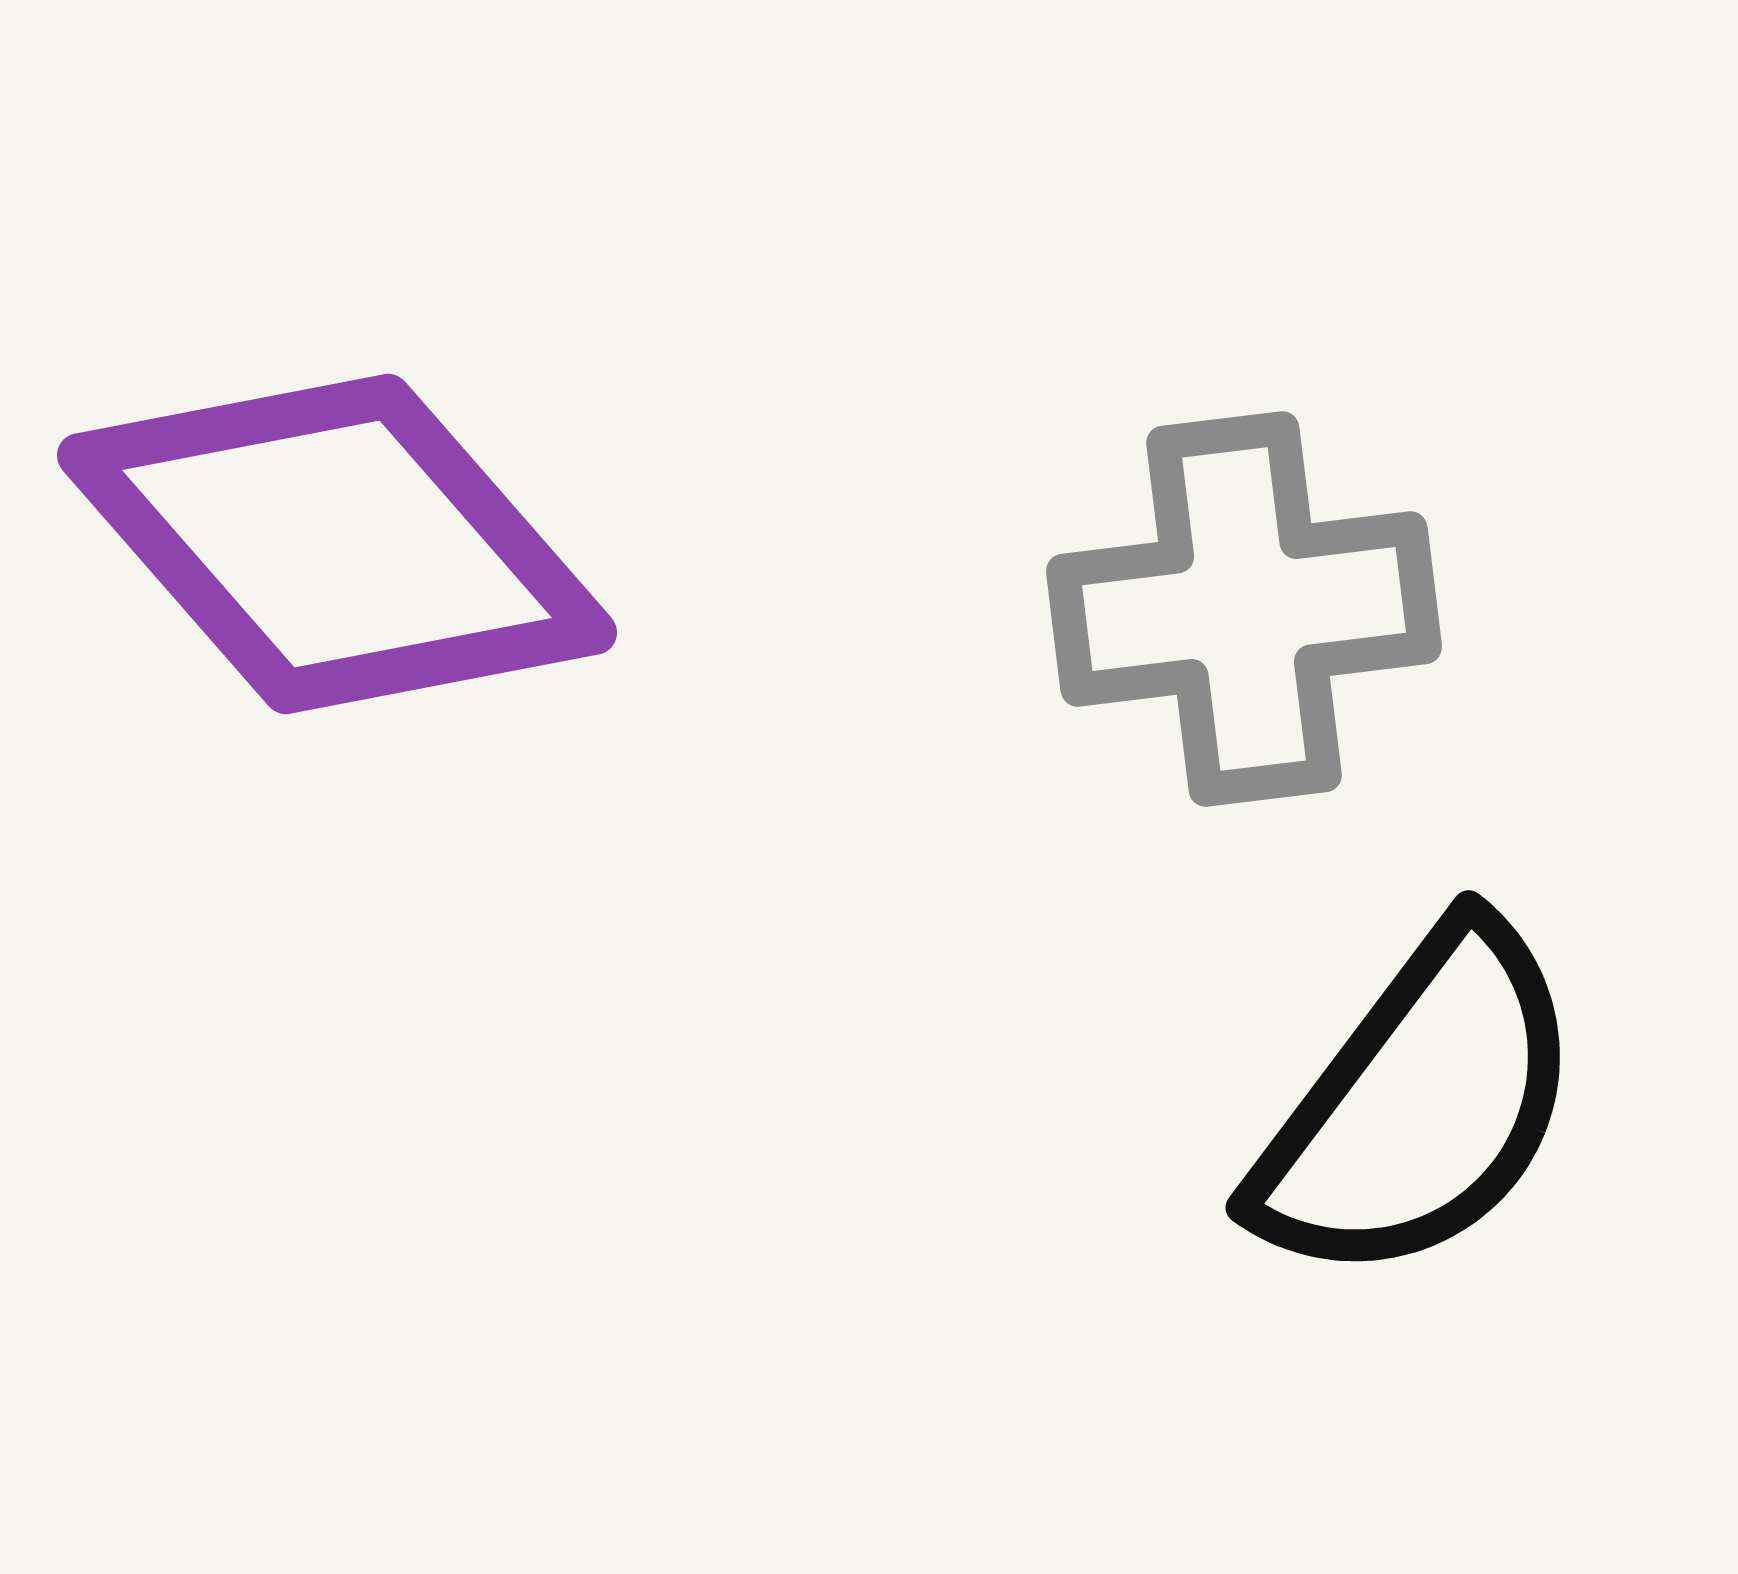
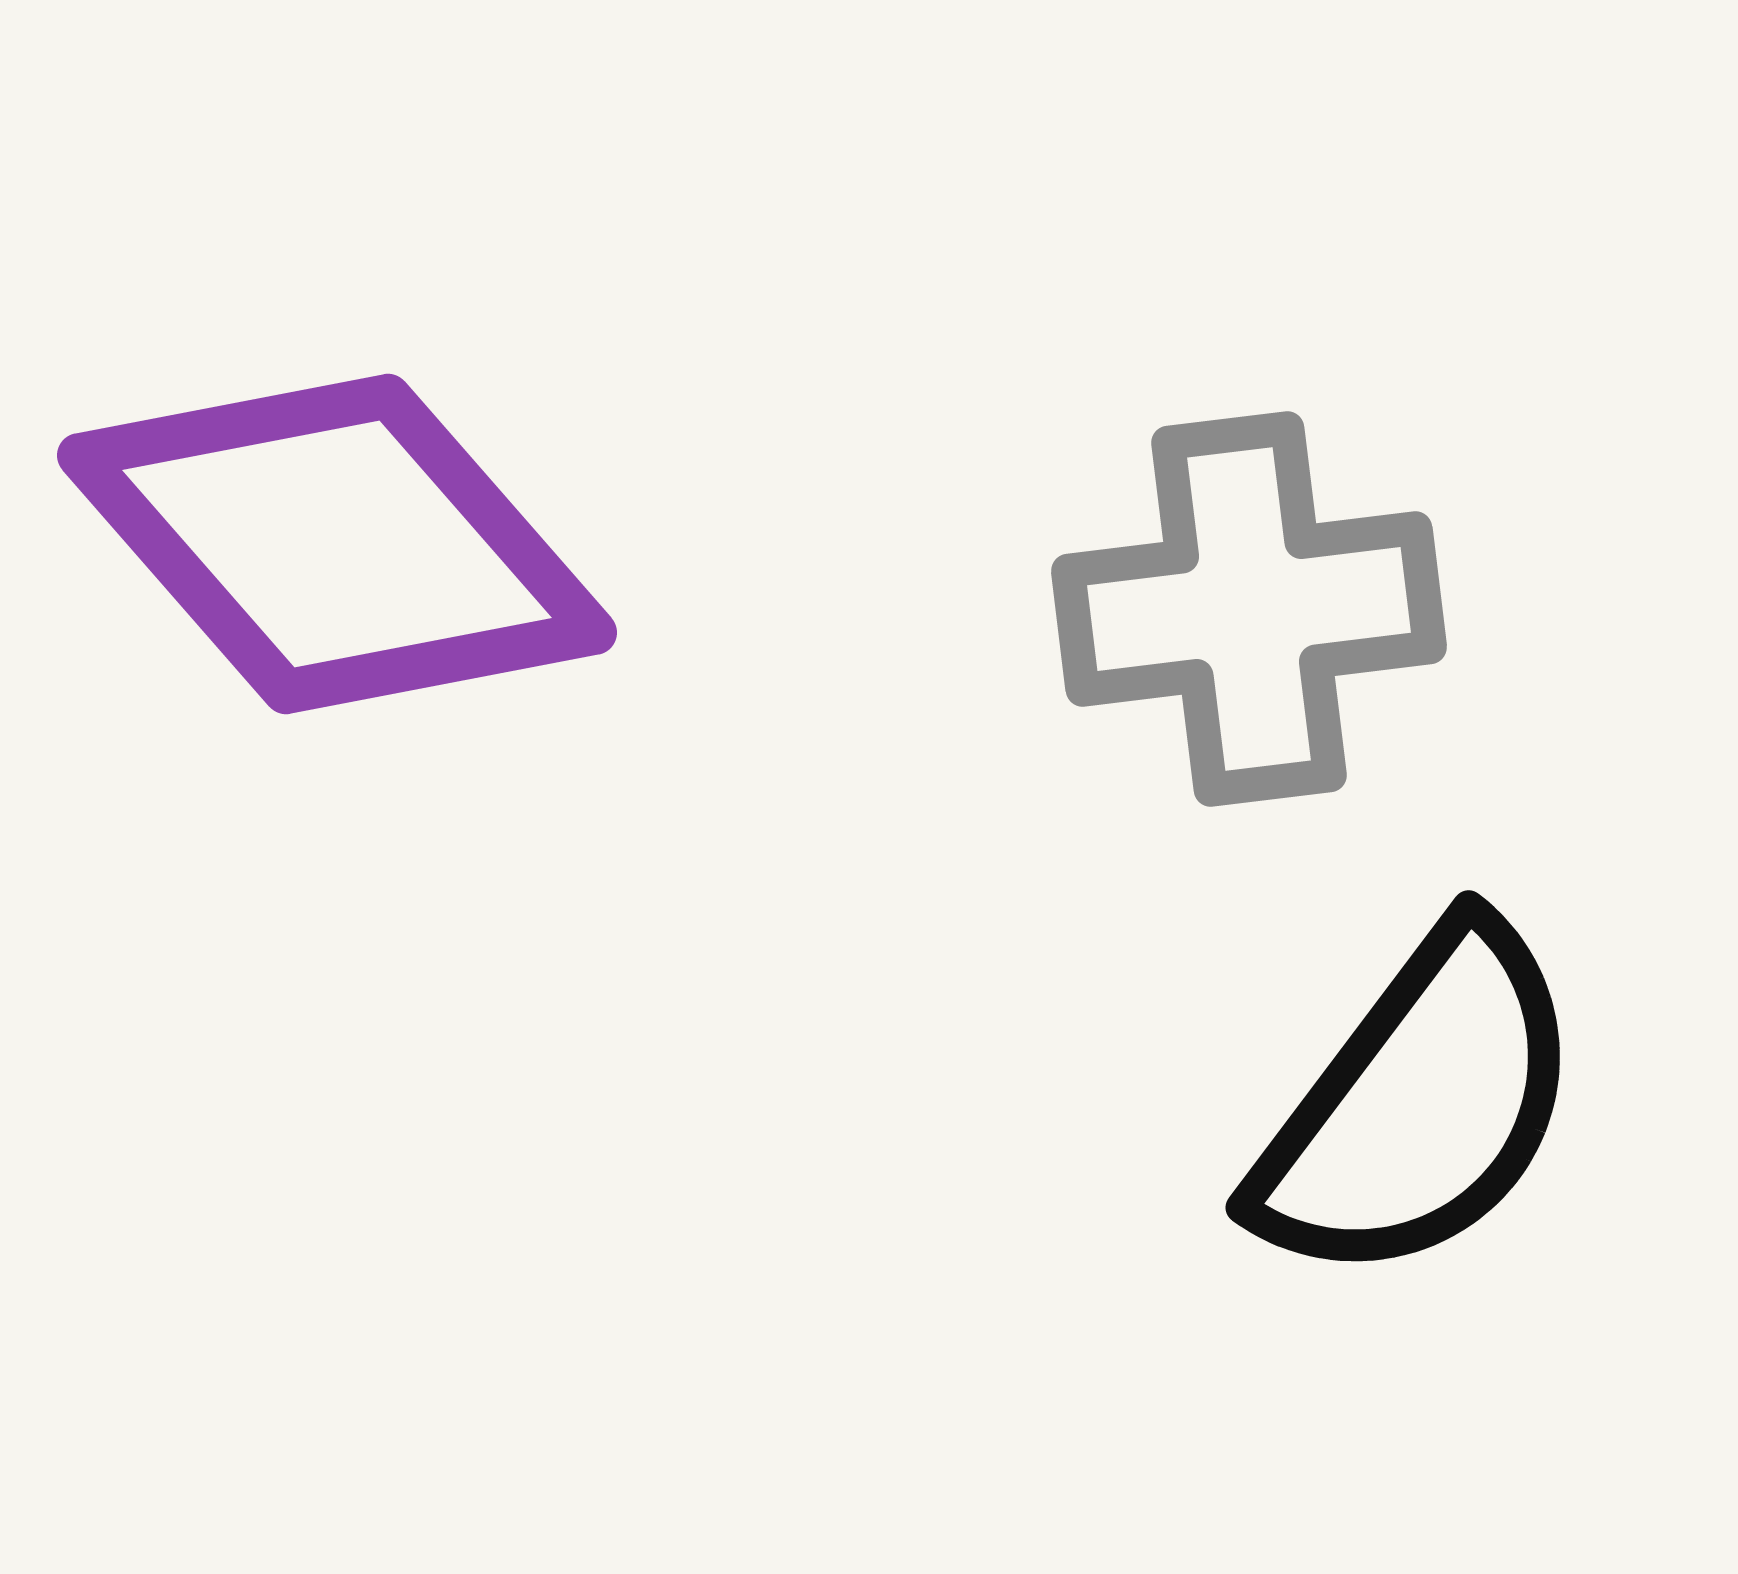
gray cross: moved 5 px right
